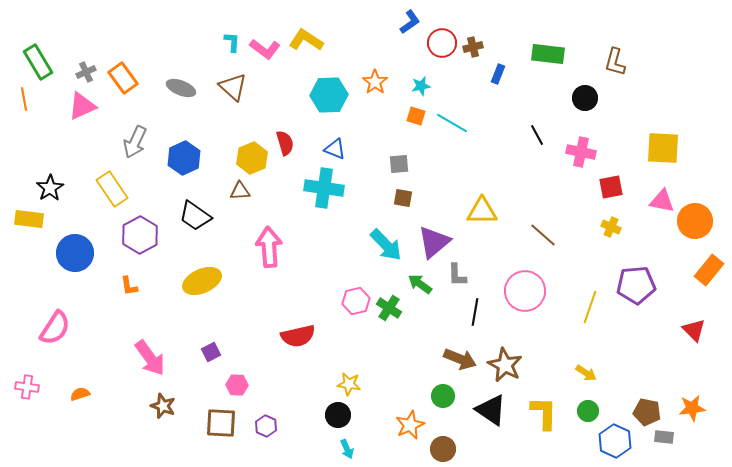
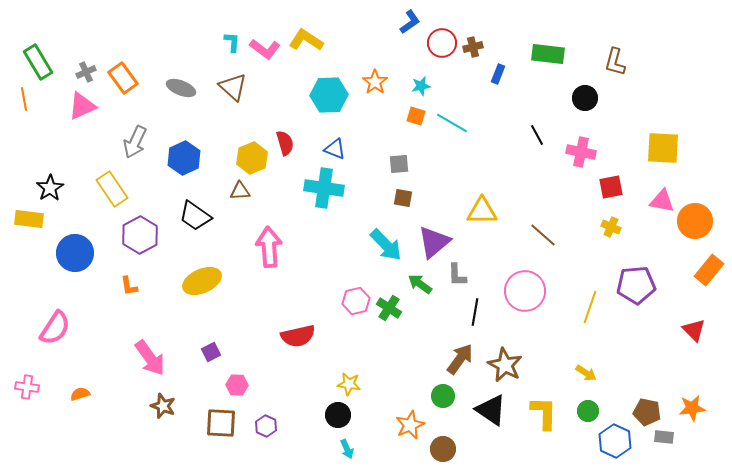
brown arrow at (460, 359): rotated 76 degrees counterclockwise
